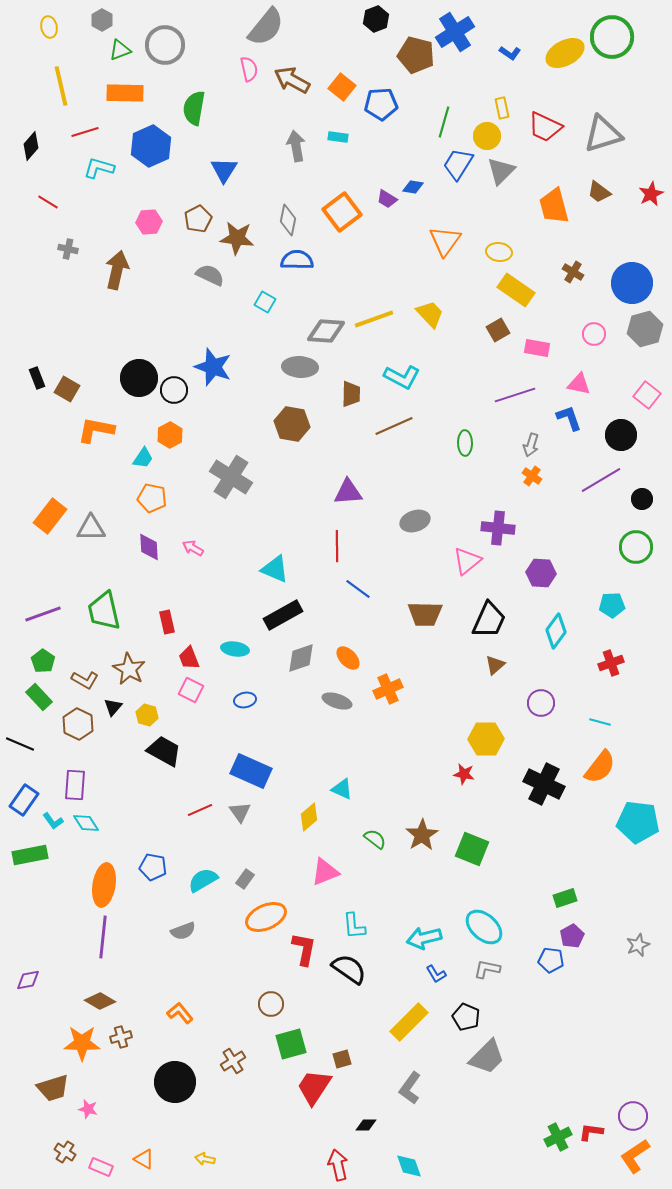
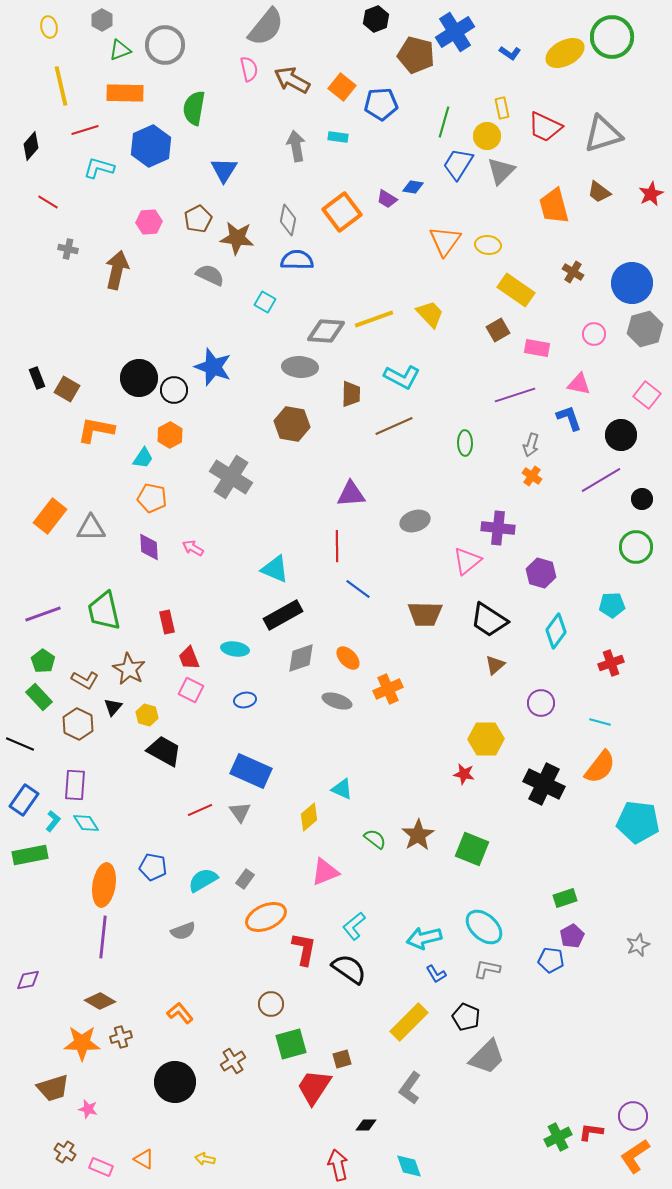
red line at (85, 132): moved 2 px up
yellow ellipse at (499, 252): moved 11 px left, 7 px up
purple triangle at (348, 492): moved 3 px right, 2 px down
purple hexagon at (541, 573): rotated 12 degrees clockwise
black trapezoid at (489, 620): rotated 99 degrees clockwise
cyan L-shape at (53, 821): rotated 105 degrees counterclockwise
brown star at (422, 835): moved 4 px left
cyan L-shape at (354, 926): rotated 56 degrees clockwise
